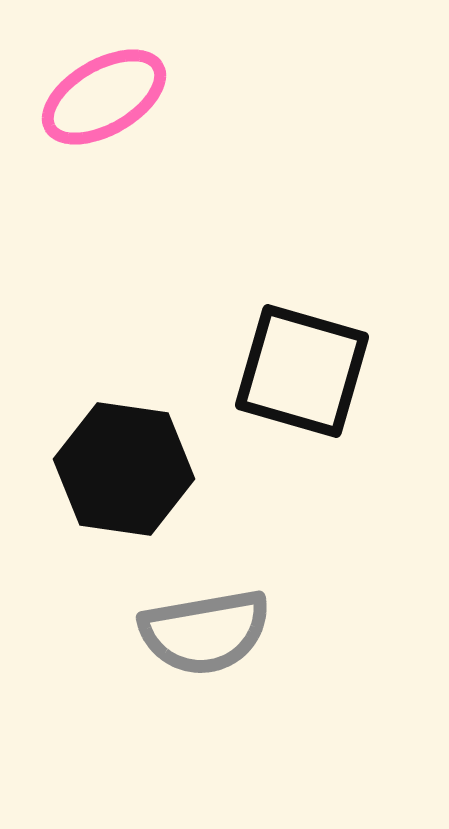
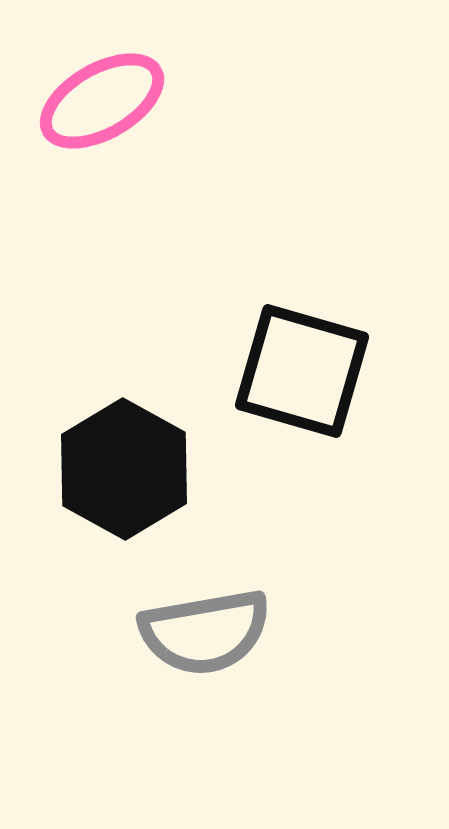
pink ellipse: moved 2 px left, 4 px down
black hexagon: rotated 21 degrees clockwise
